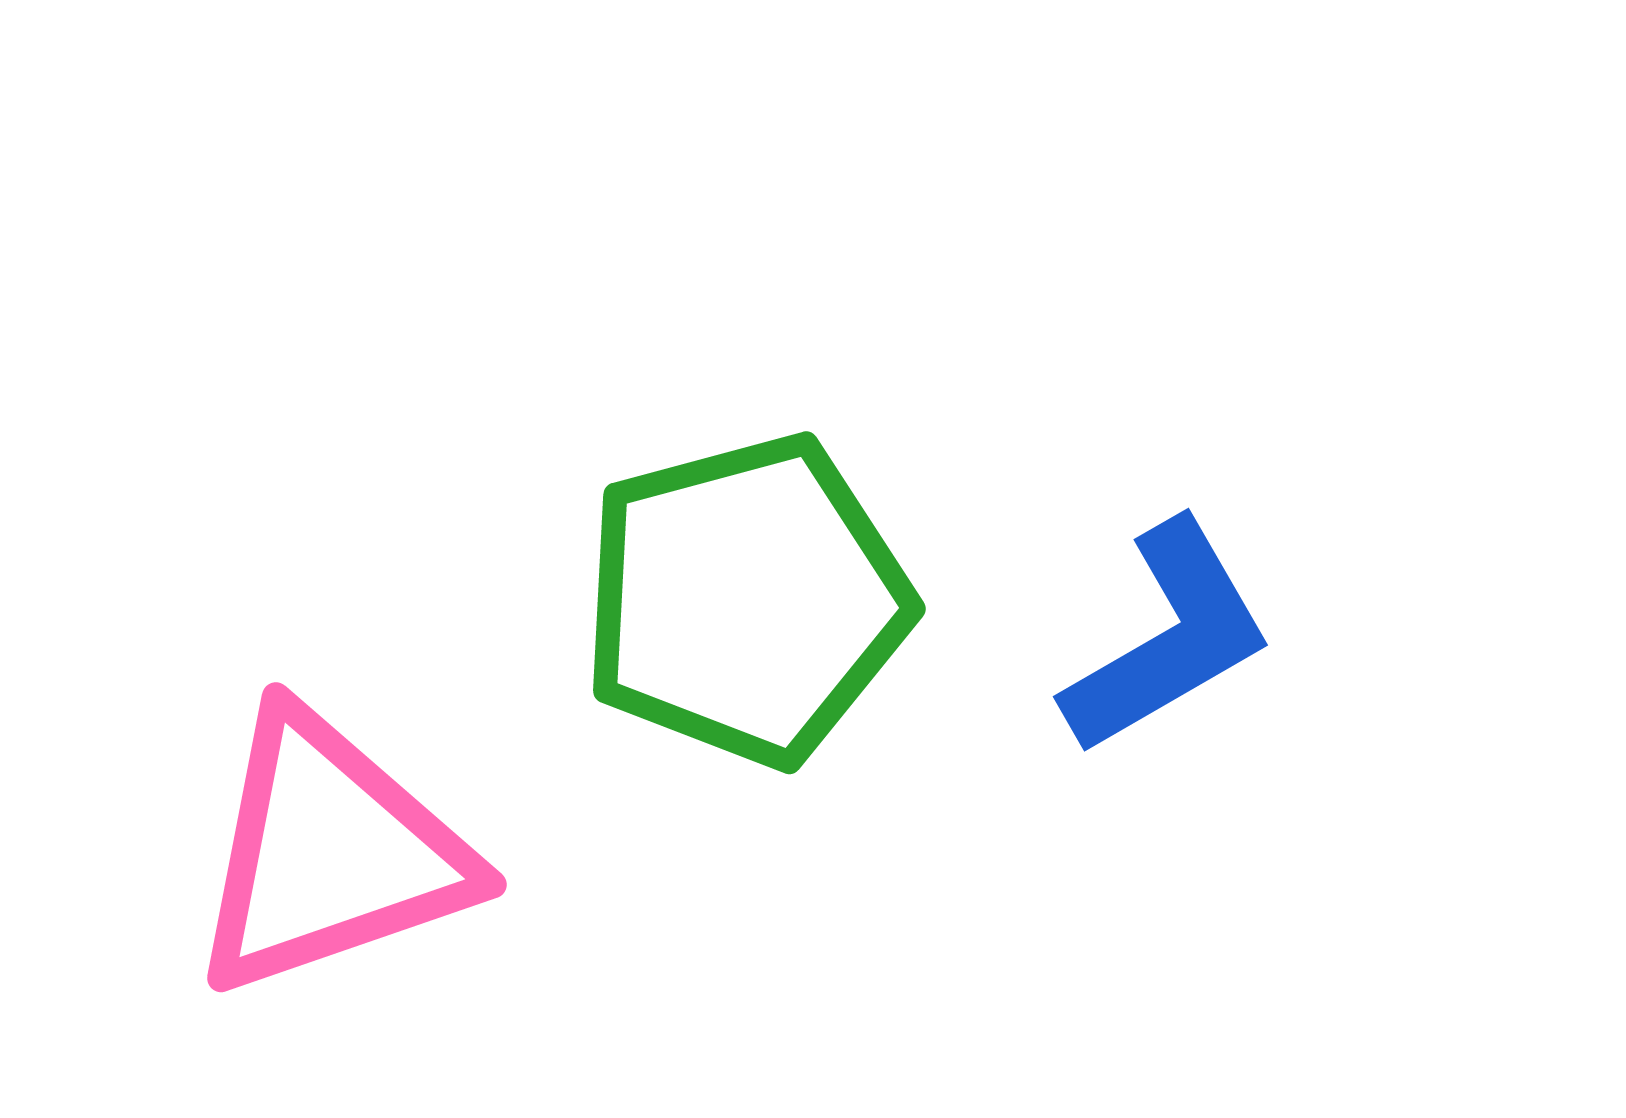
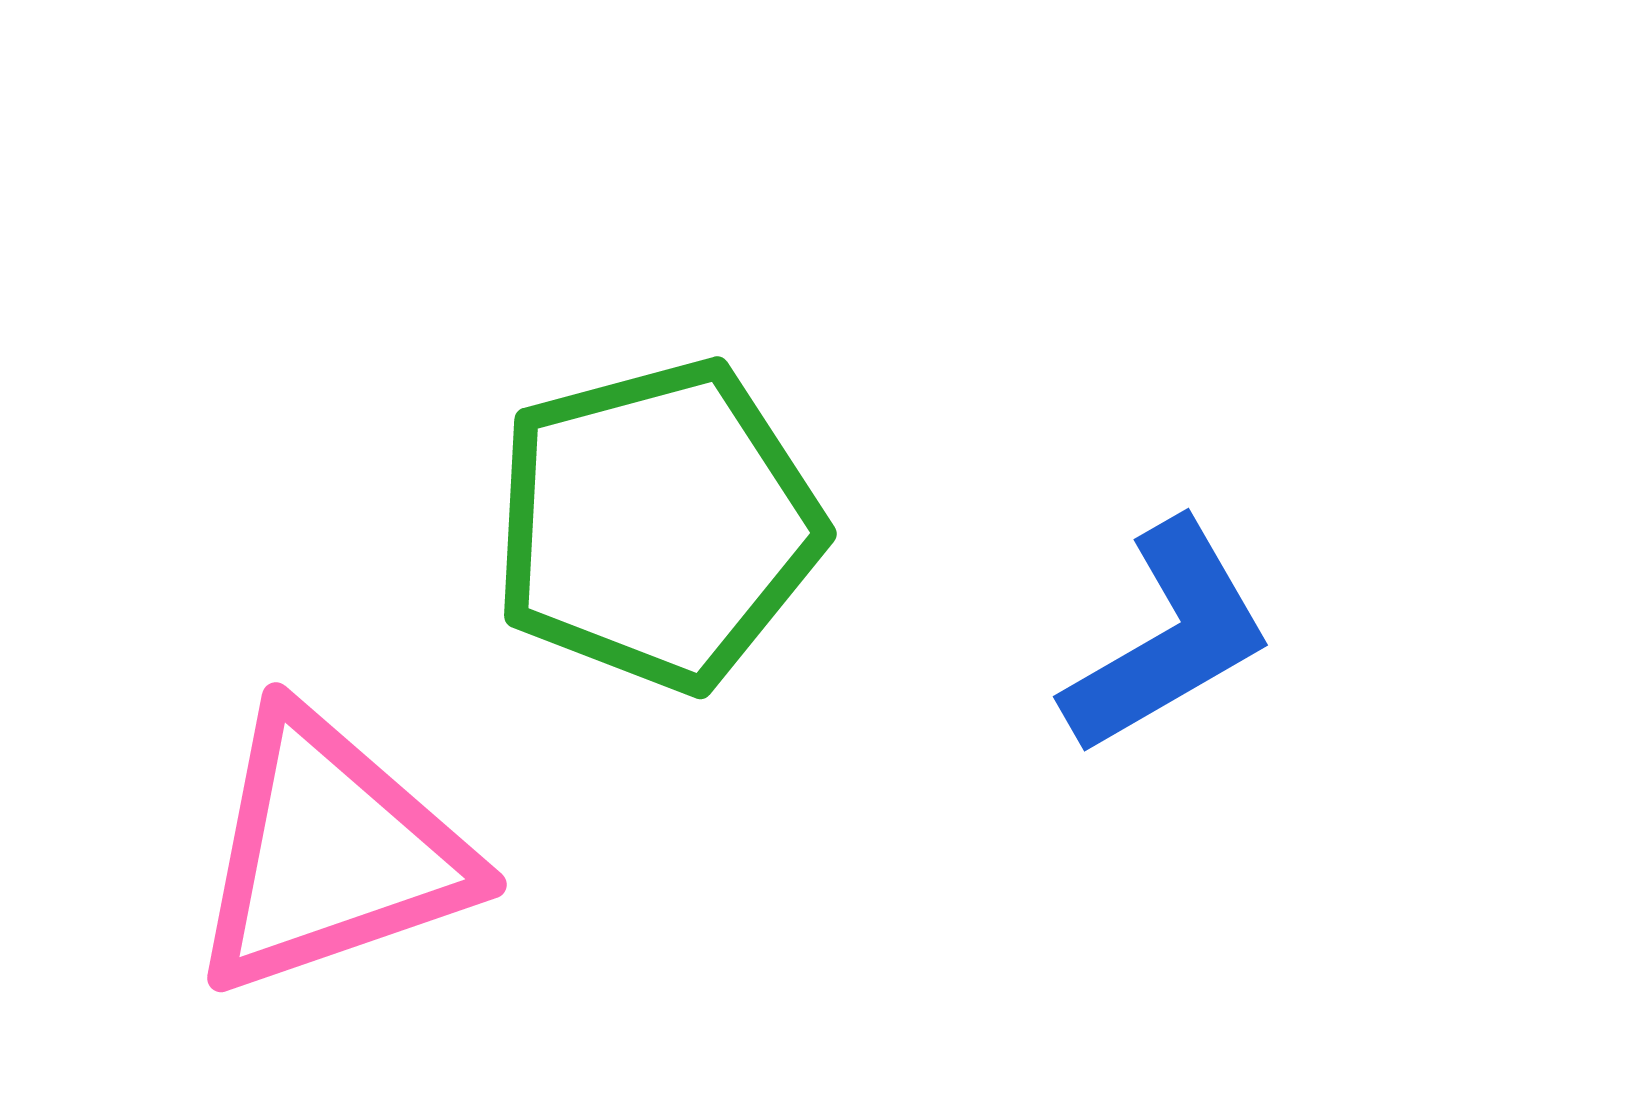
green pentagon: moved 89 px left, 75 px up
